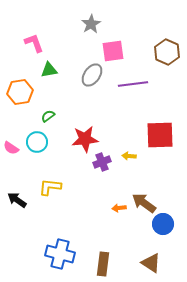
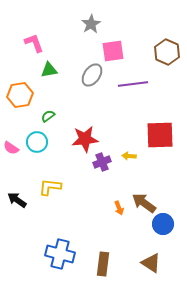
orange hexagon: moved 3 px down
orange arrow: rotated 104 degrees counterclockwise
